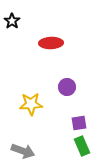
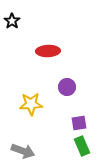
red ellipse: moved 3 px left, 8 px down
